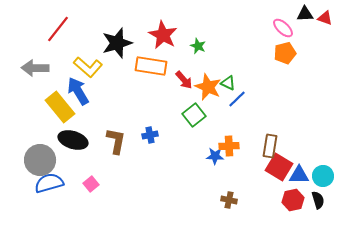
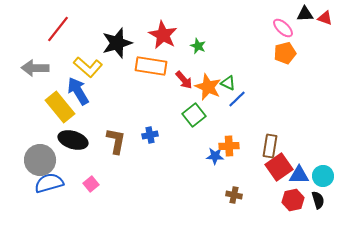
red square: rotated 24 degrees clockwise
brown cross: moved 5 px right, 5 px up
